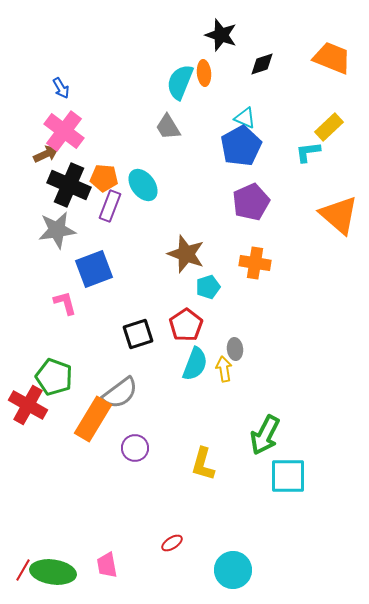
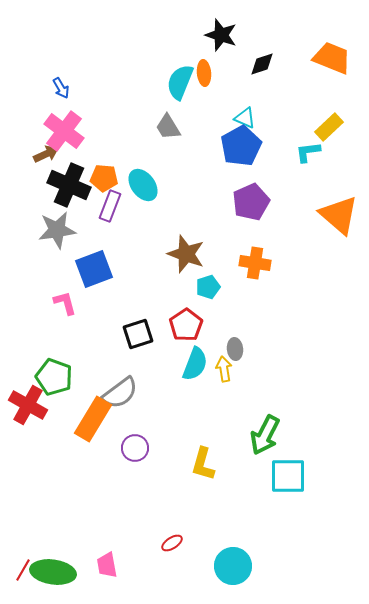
cyan circle at (233, 570): moved 4 px up
